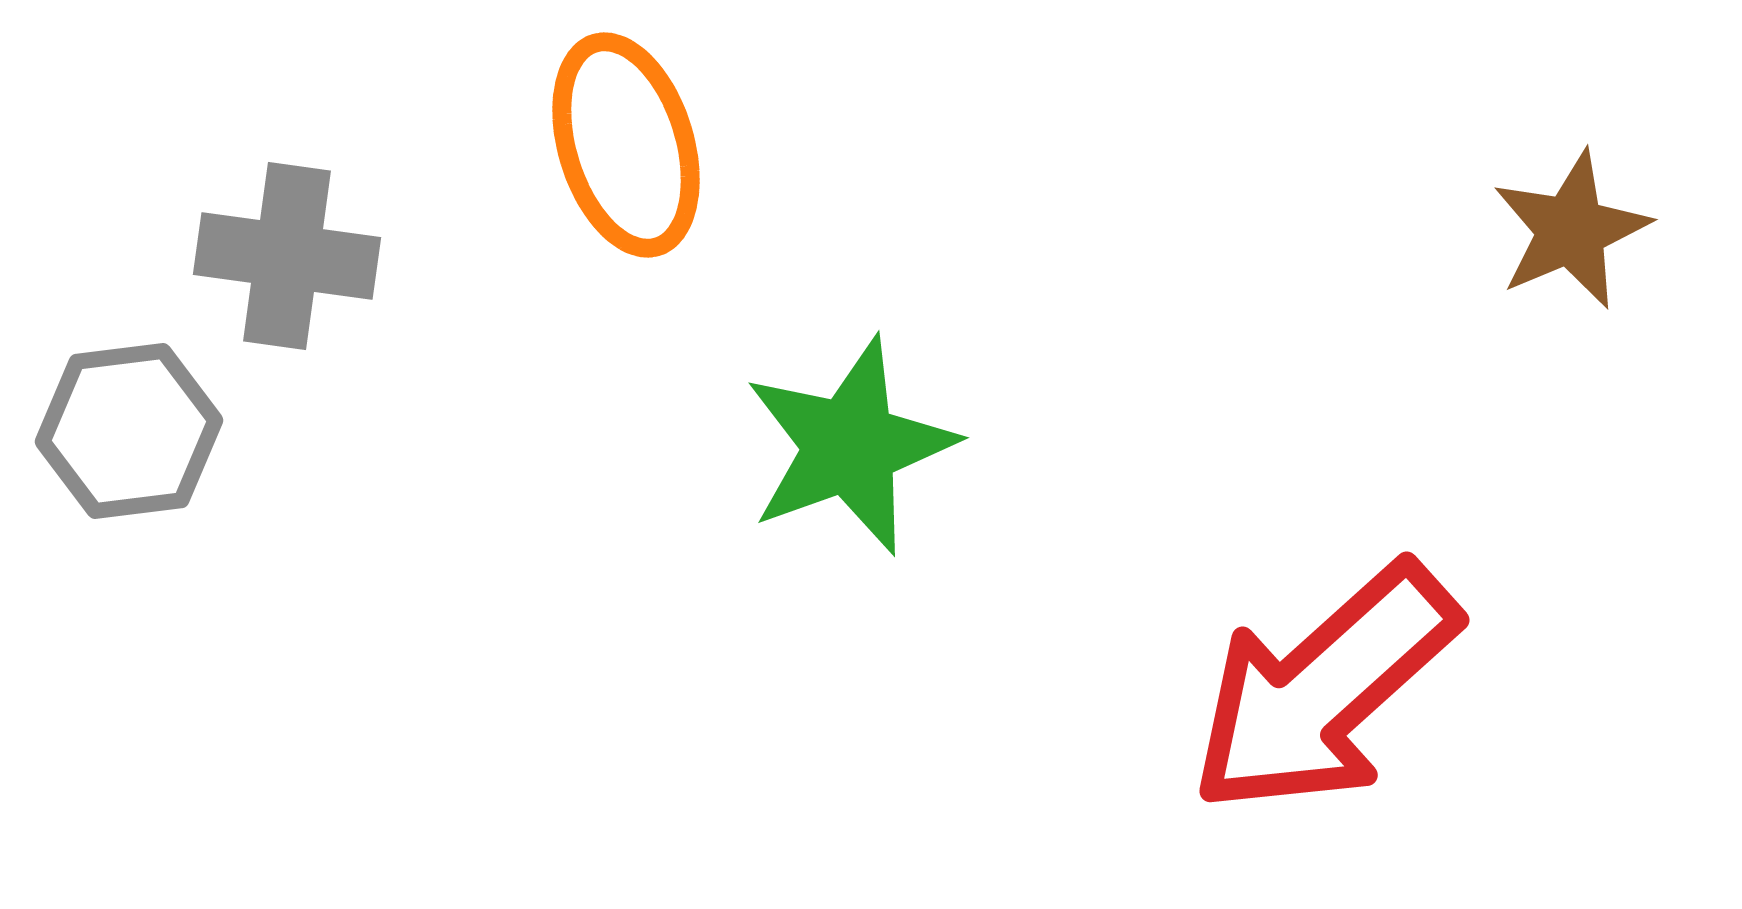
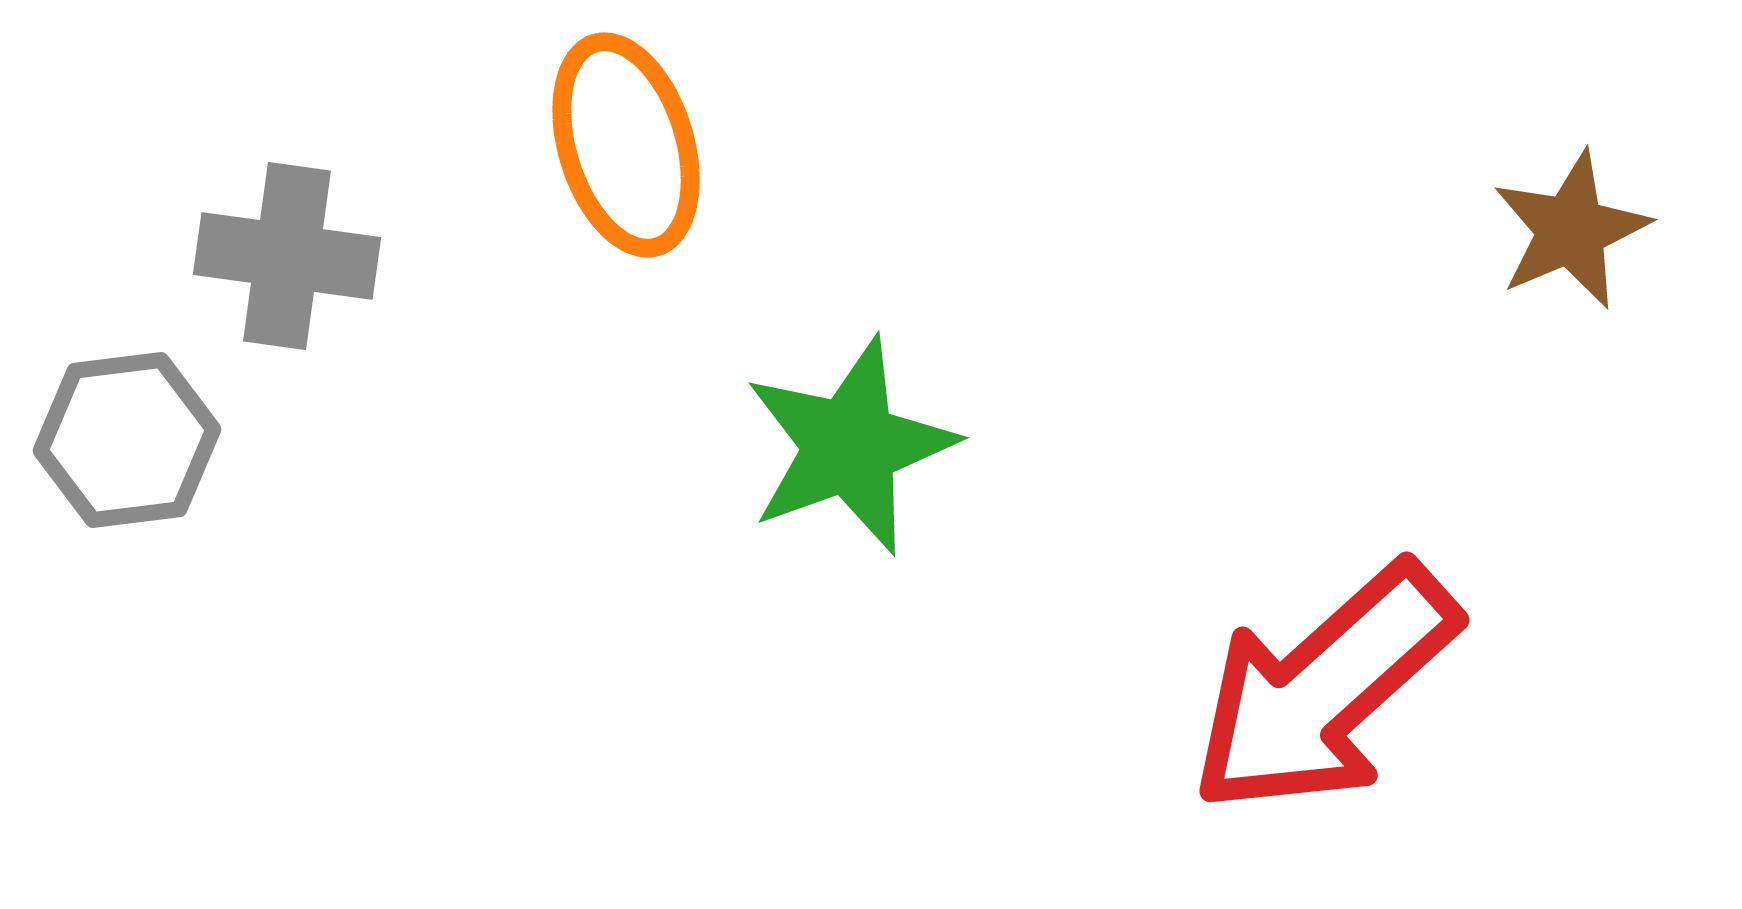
gray hexagon: moved 2 px left, 9 px down
